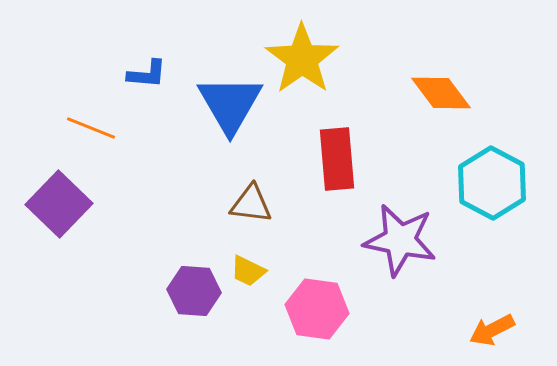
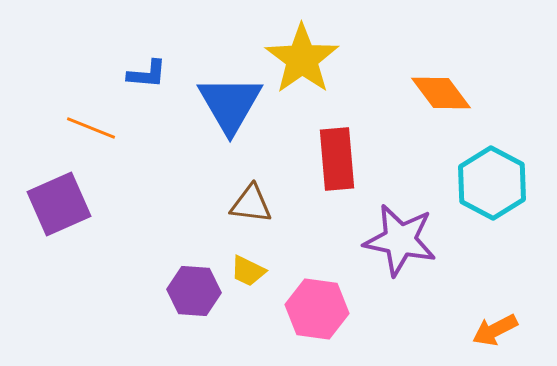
purple square: rotated 22 degrees clockwise
orange arrow: moved 3 px right
